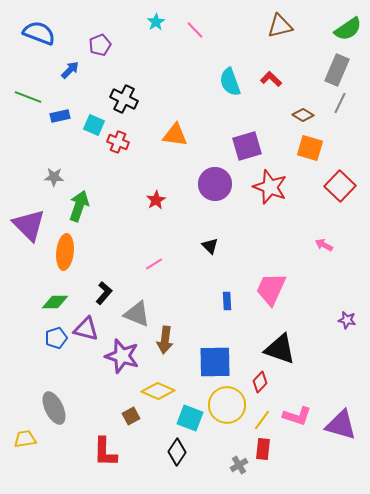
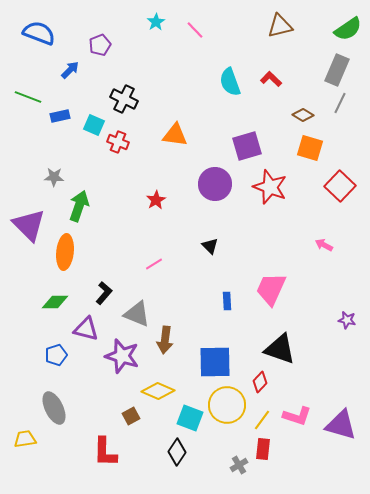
blue pentagon at (56, 338): moved 17 px down
